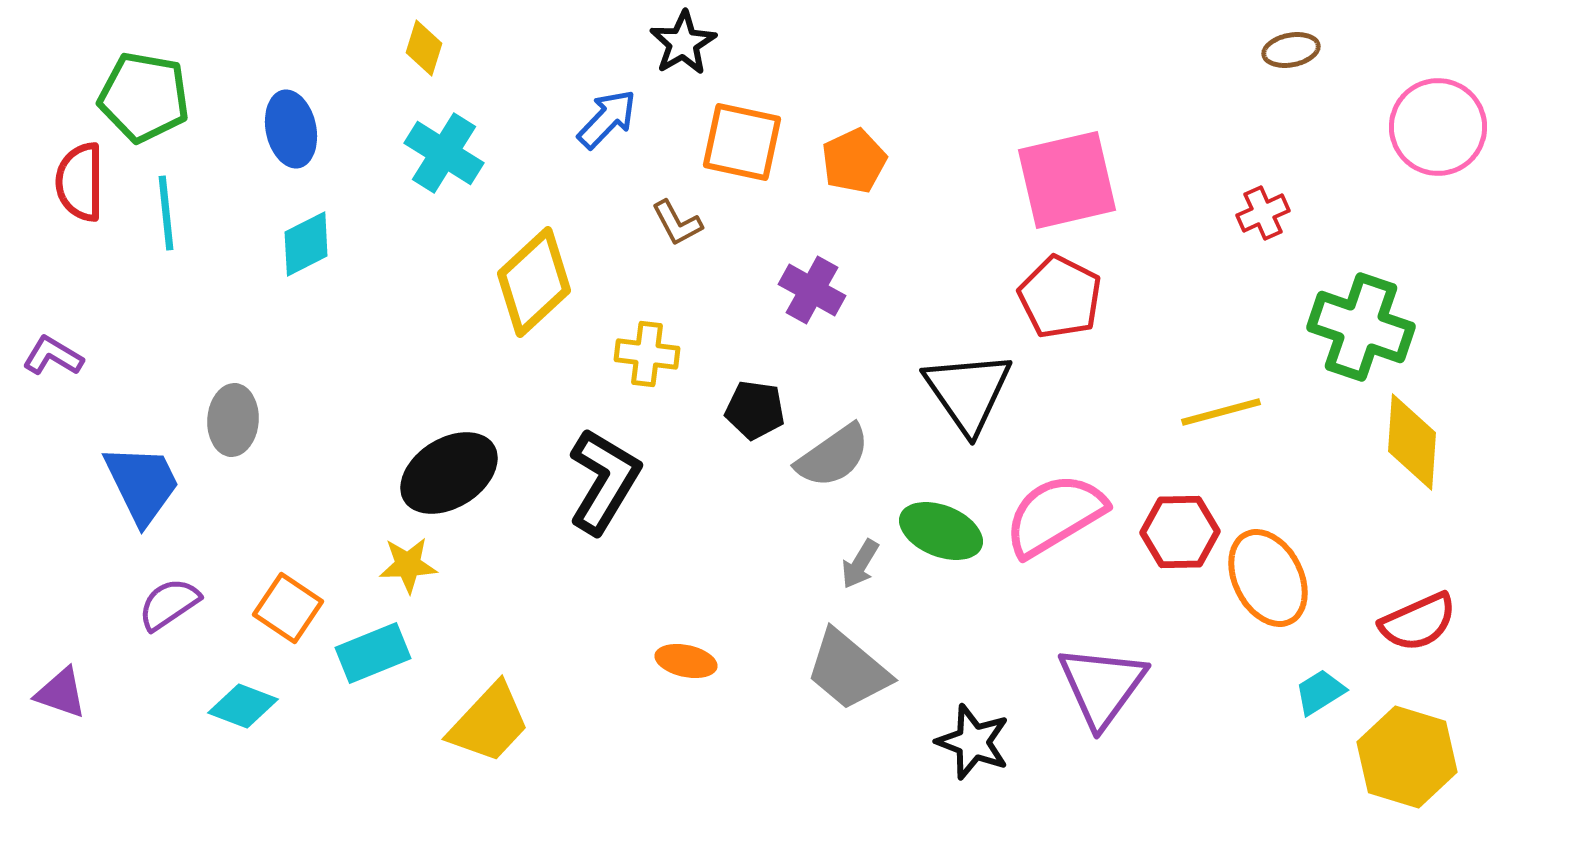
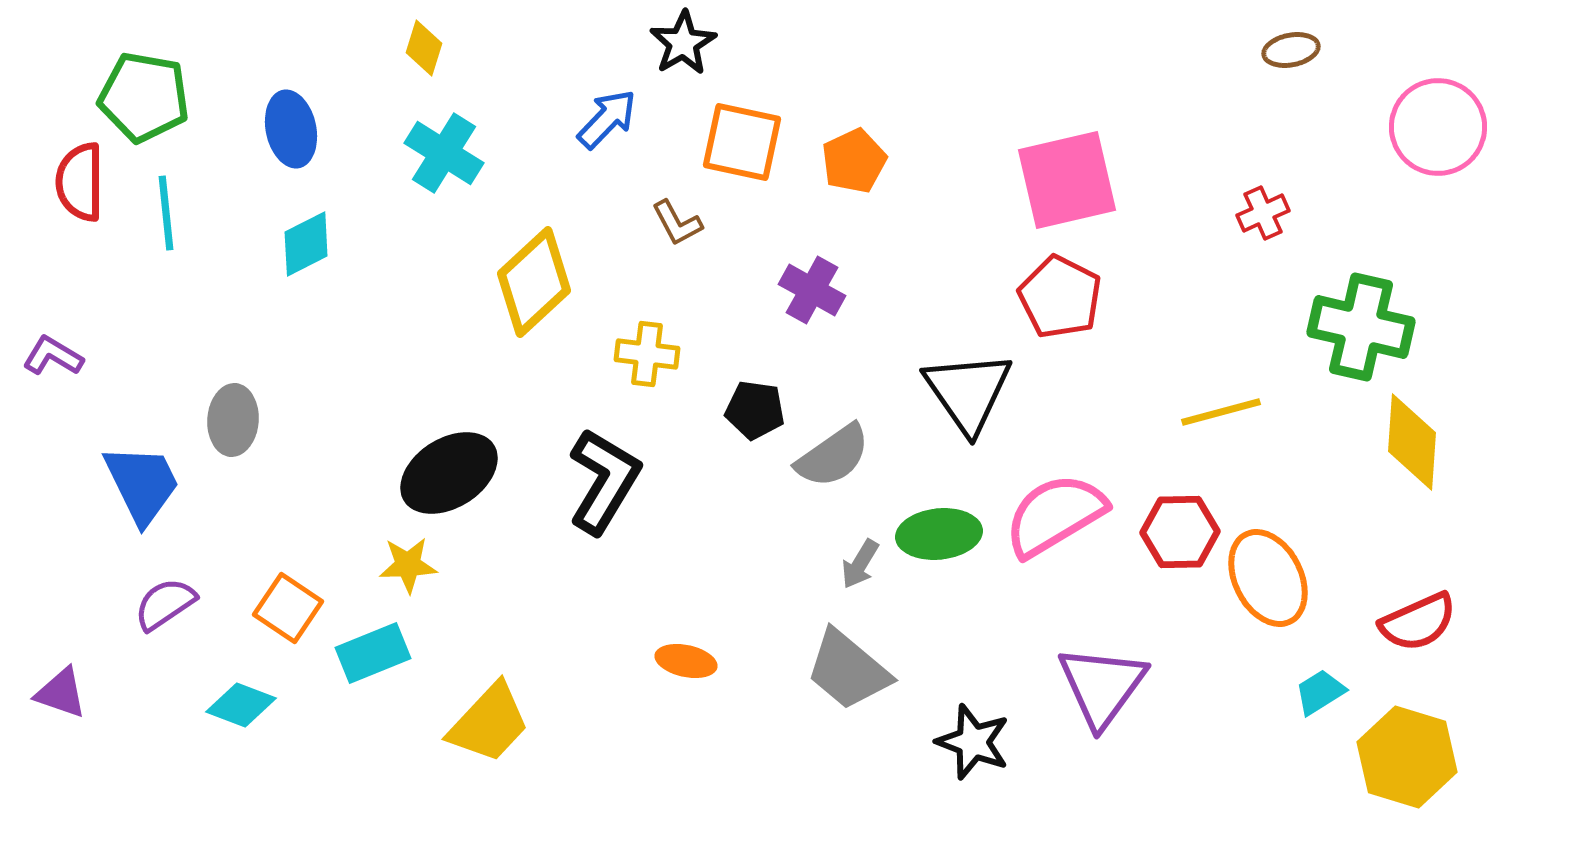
green cross at (1361, 327): rotated 6 degrees counterclockwise
green ellipse at (941, 531): moved 2 px left, 3 px down; rotated 28 degrees counterclockwise
purple semicircle at (169, 604): moved 4 px left
cyan diamond at (243, 706): moved 2 px left, 1 px up
